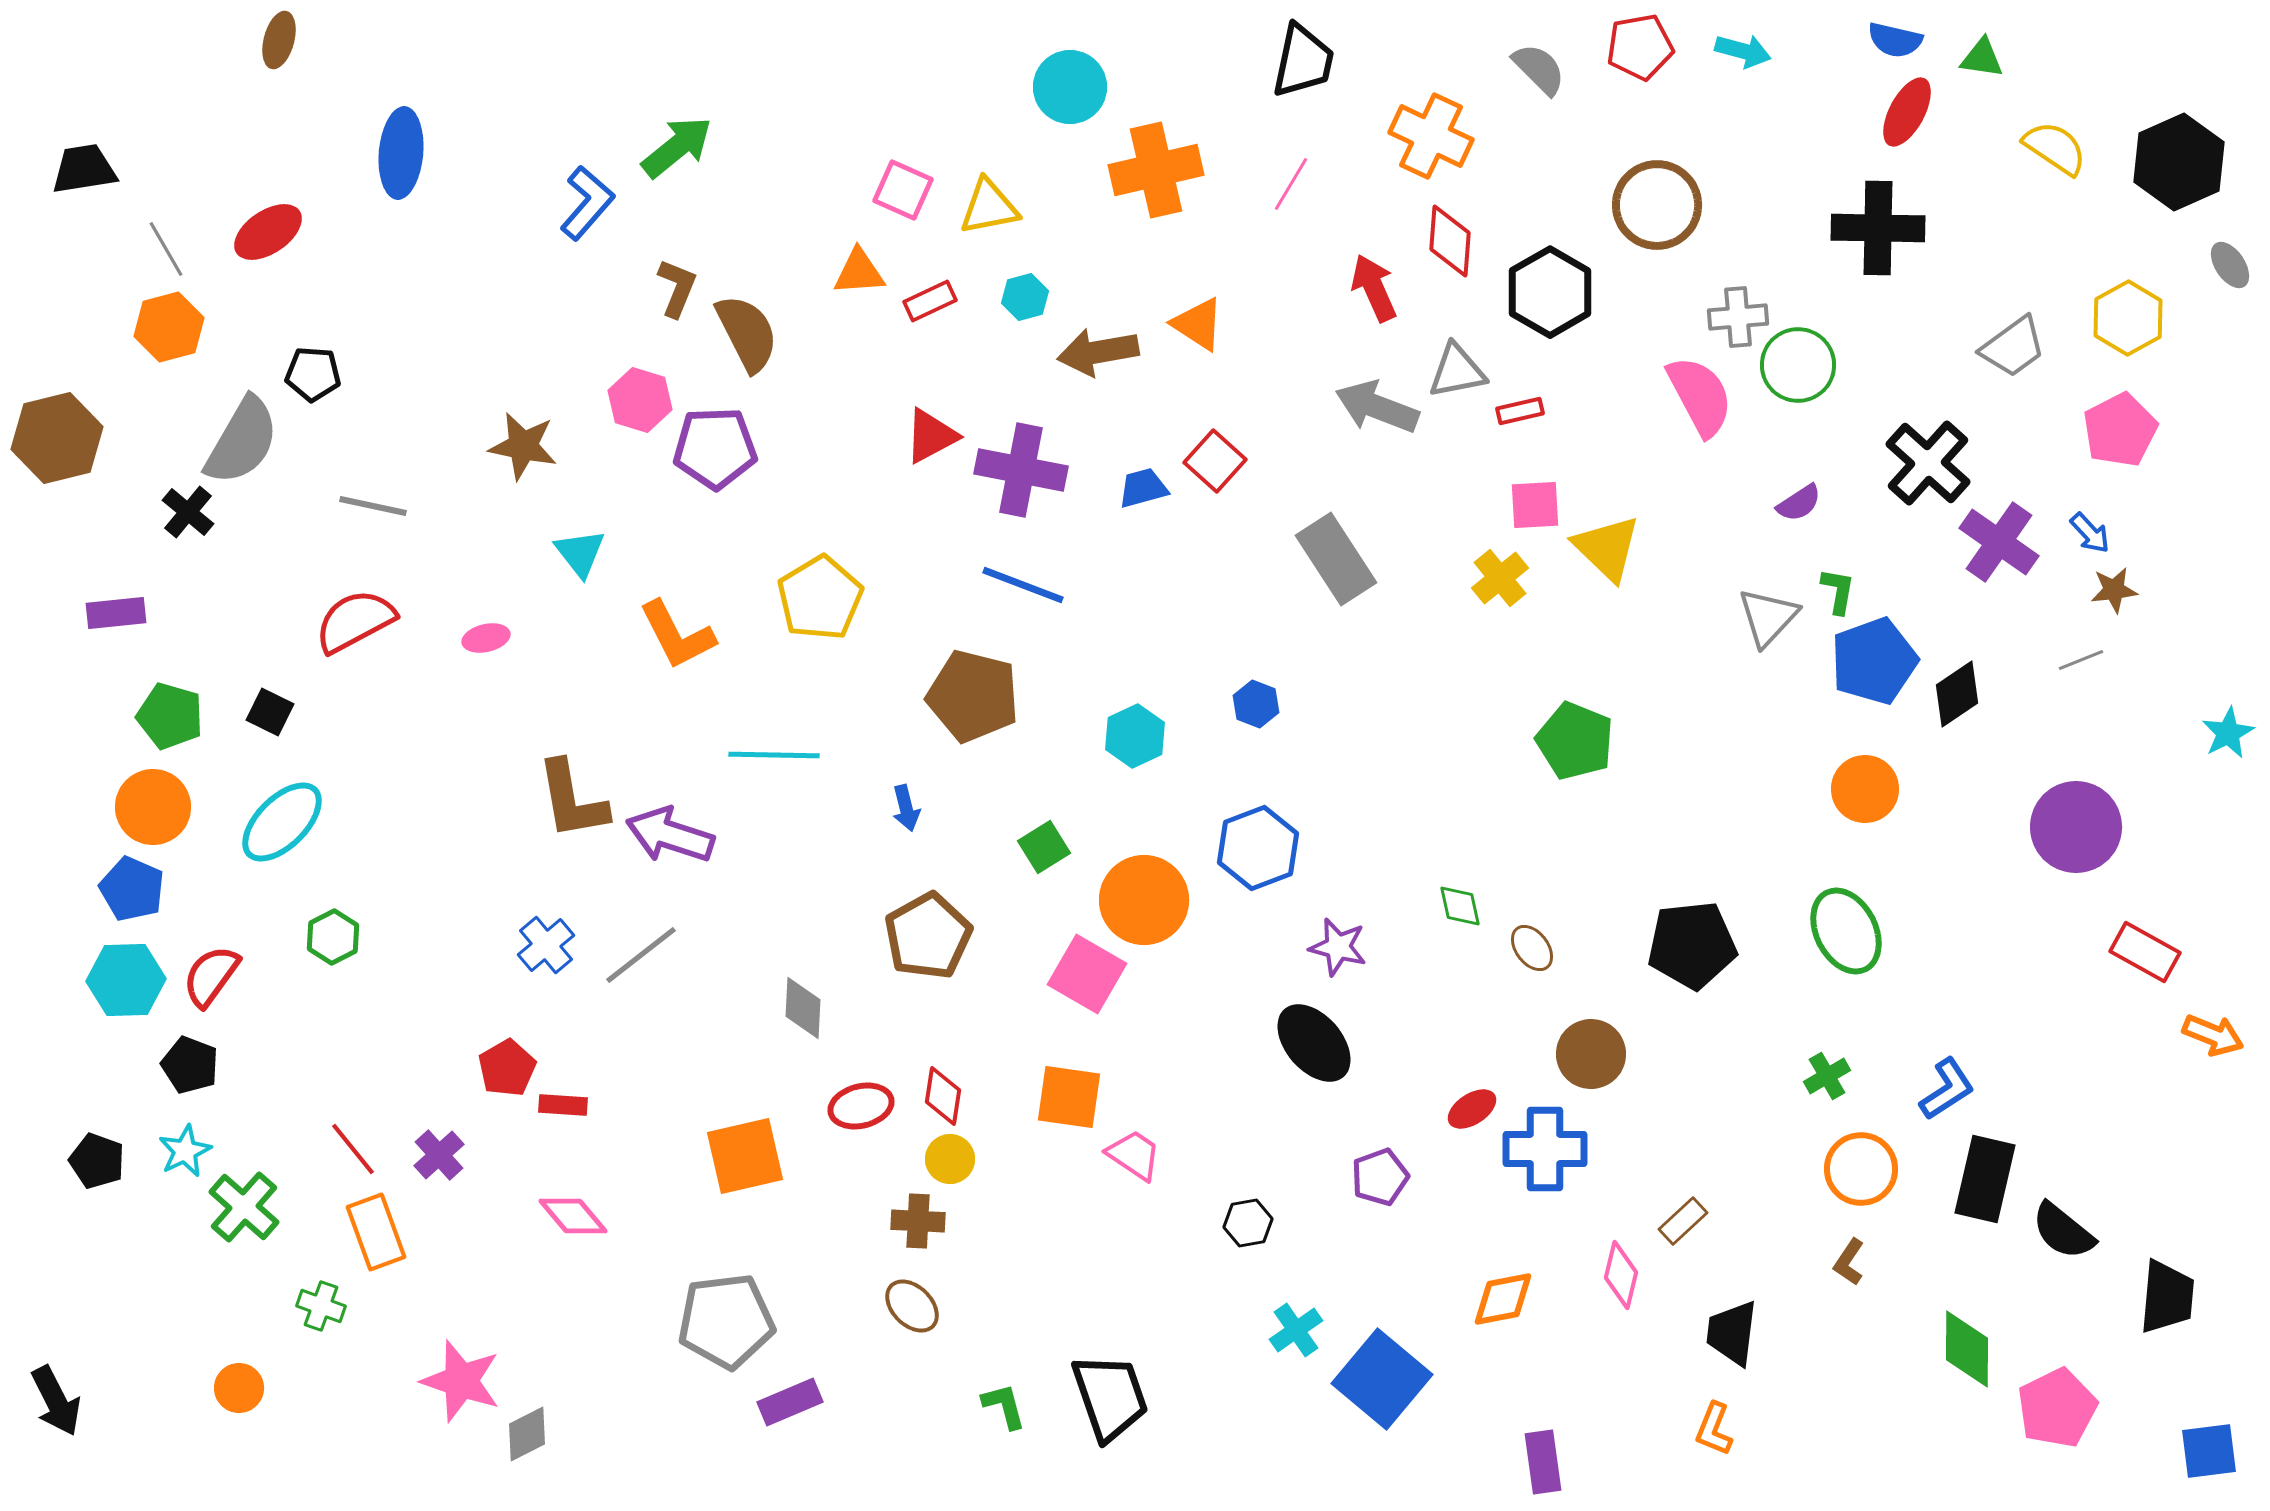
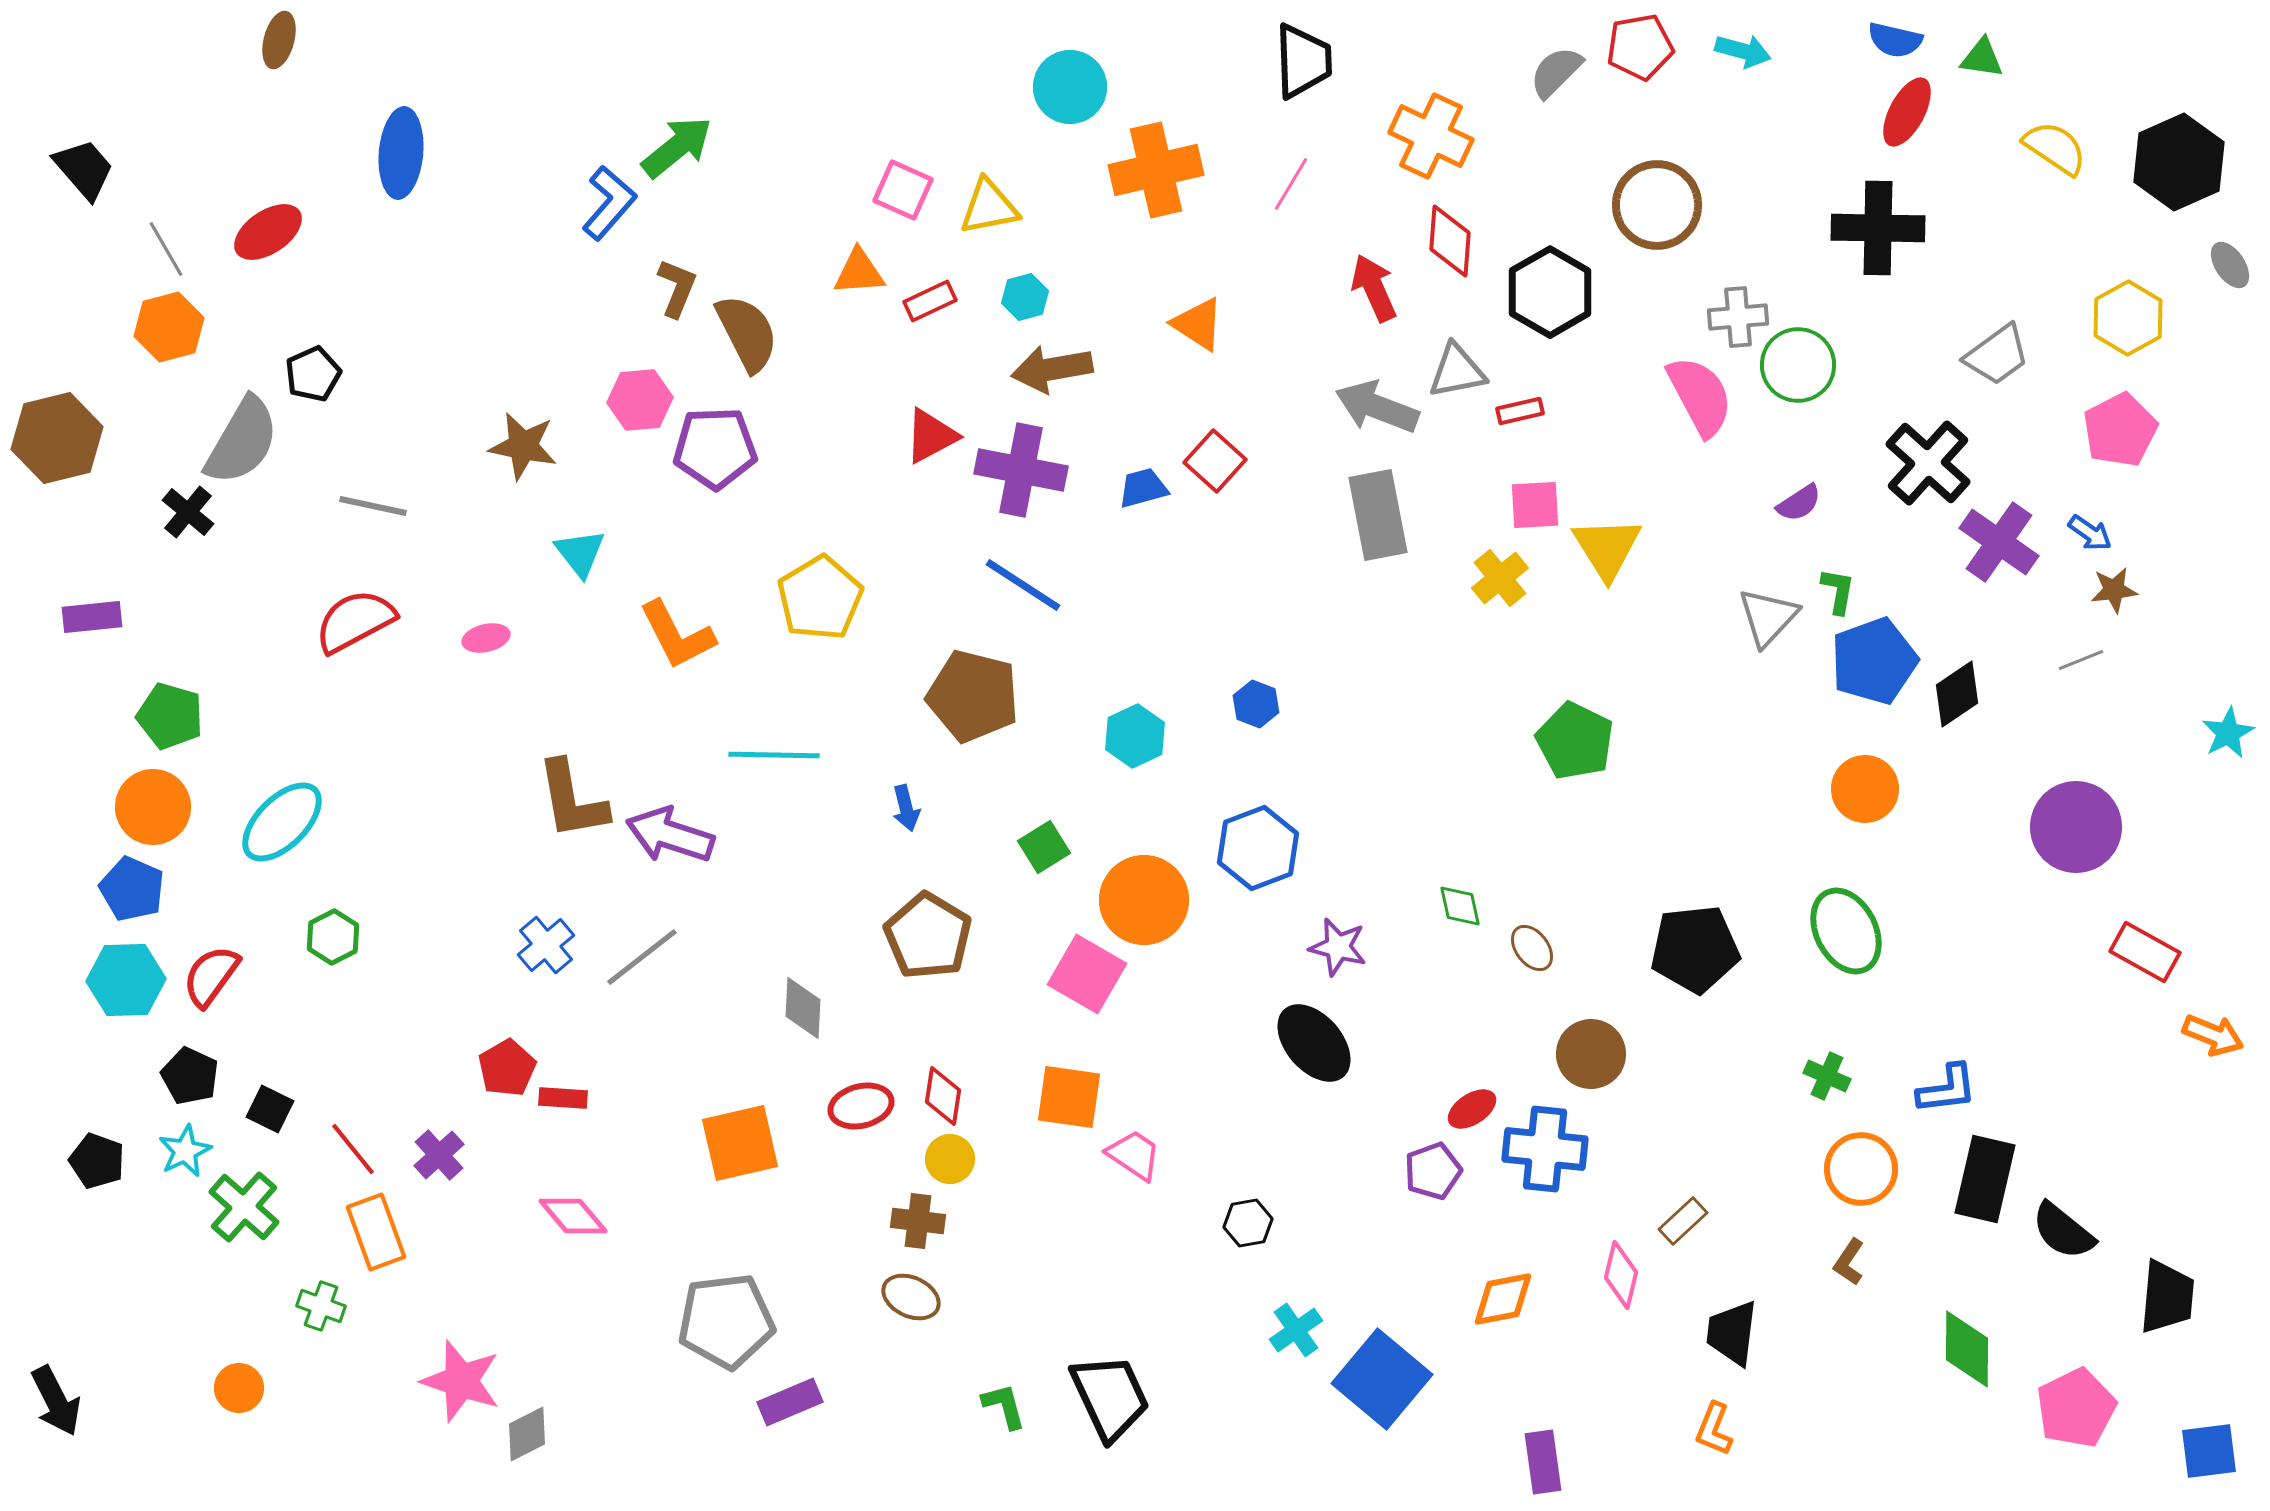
black trapezoid at (1303, 61): rotated 14 degrees counterclockwise
gray semicircle at (1539, 69): moved 17 px right, 3 px down; rotated 90 degrees counterclockwise
black trapezoid at (84, 169): rotated 58 degrees clockwise
blue L-shape at (587, 203): moved 22 px right
gray trapezoid at (2013, 347): moved 16 px left, 8 px down
brown arrow at (1098, 352): moved 46 px left, 17 px down
black pentagon at (313, 374): rotated 28 degrees counterclockwise
pink hexagon at (640, 400): rotated 22 degrees counterclockwise
blue arrow at (2090, 533): rotated 12 degrees counterclockwise
yellow triangle at (1607, 548): rotated 14 degrees clockwise
gray rectangle at (1336, 559): moved 42 px right, 44 px up; rotated 22 degrees clockwise
blue line at (1023, 585): rotated 12 degrees clockwise
purple rectangle at (116, 613): moved 24 px left, 4 px down
black square at (270, 712): moved 397 px down
green pentagon at (1575, 741): rotated 4 degrees clockwise
brown pentagon at (928, 936): rotated 12 degrees counterclockwise
black pentagon at (1692, 945): moved 3 px right, 4 px down
gray line at (641, 955): moved 1 px right, 2 px down
black pentagon at (190, 1065): moved 11 px down; rotated 4 degrees clockwise
green cross at (1827, 1076): rotated 36 degrees counterclockwise
blue L-shape at (1947, 1089): rotated 26 degrees clockwise
red rectangle at (563, 1105): moved 7 px up
blue cross at (1545, 1149): rotated 6 degrees clockwise
orange square at (745, 1156): moved 5 px left, 13 px up
purple pentagon at (1380, 1177): moved 53 px right, 6 px up
brown cross at (918, 1221): rotated 4 degrees clockwise
brown ellipse at (912, 1306): moved 1 px left, 9 px up; rotated 20 degrees counterclockwise
black trapezoid at (1110, 1397): rotated 6 degrees counterclockwise
pink pentagon at (2057, 1408): moved 19 px right
